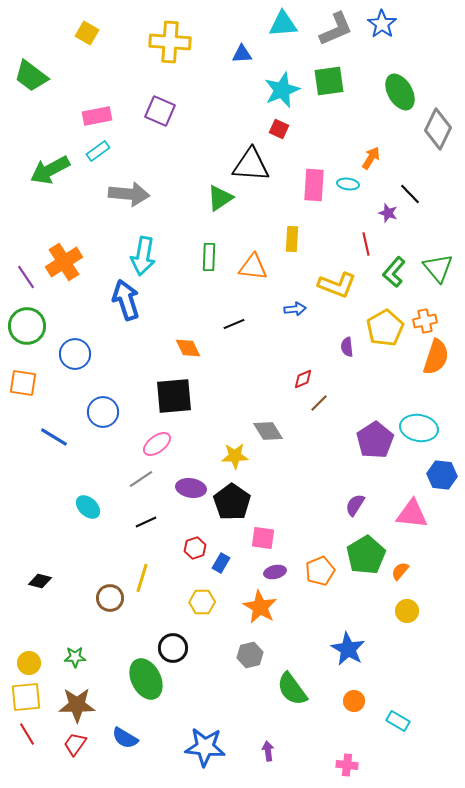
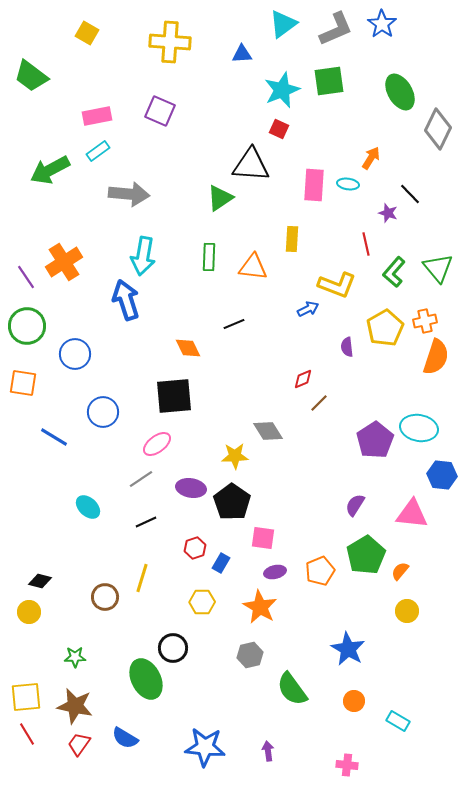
cyan triangle at (283, 24): rotated 32 degrees counterclockwise
blue arrow at (295, 309): moved 13 px right; rotated 20 degrees counterclockwise
brown circle at (110, 598): moved 5 px left, 1 px up
yellow circle at (29, 663): moved 51 px up
brown star at (77, 705): moved 2 px left, 1 px down; rotated 12 degrees clockwise
red trapezoid at (75, 744): moved 4 px right
